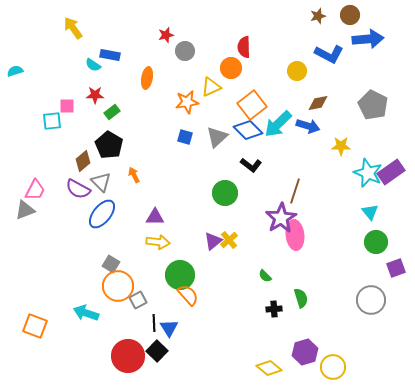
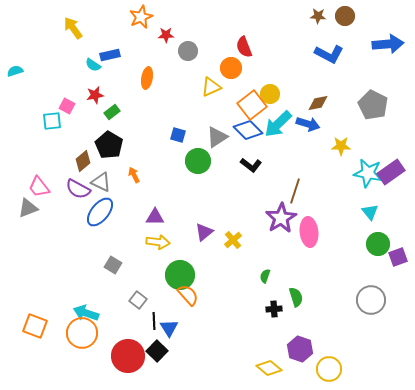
brown circle at (350, 15): moved 5 px left, 1 px down
brown star at (318, 16): rotated 21 degrees clockwise
red star at (166, 35): rotated 14 degrees clockwise
blue arrow at (368, 39): moved 20 px right, 5 px down
red semicircle at (244, 47): rotated 20 degrees counterclockwise
gray circle at (185, 51): moved 3 px right
blue rectangle at (110, 55): rotated 24 degrees counterclockwise
yellow circle at (297, 71): moved 27 px left, 23 px down
red star at (95, 95): rotated 12 degrees counterclockwise
orange star at (187, 102): moved 46 px left, 85 px up; rotated 15 degrees counterclockwise
pink square at (67, 106): rotated 28 degrees clockwise
blue arrow at (308, 126): moved 2 px up
blue square at (185, 137): moved 7 px left, 2 px up
gray triangle at (217, 137): rotated 10 degrees clockwise
cyan star at (368, 173): rotated 12 degrees counterclockwise
gray triangle at (101, 182): rotated 20 degrees counterclockwise
pink trapezoid at (35, 190): moved 4 px right, 3 px up; rotated 115 degrees clockwise
green circle at (225, 193): moved 27 px left, 32 px up
gray triangle at (25, 210): moved 3 px right, 2 px up
blue ellipse at (102, 214): moved 2 px left, 2 px up
pink ellipse at (295, 235): moved 14 px right, 3 px up
yellow cross at (229, 240): moved 4 px right
purple triangle at (213, 241): moved 9 px left, 9 px up
green circle at (376, 242): moved 2 px right, 2 px down
gray square at (111, 264): moved 2 px right, 1 px down
purple square at (396, 268): moved 2 px right, 11 px up
green semicircle at (265, 276): rotated 64 degrees clockwise
orange circle at (118, 286): moved 36 px left, 47 px down
green semicircle at (301, 298): moved 5 px left, 1 px up
gray square at (138, 300): rotated 24 degrees counterclockwise
black line at (154, 323): moved 2 px up
purple hexagon at (305, 352): moved 5 px left, 3 px up; rotated 25 degrees counterclockwise
yellow circle at (333, 367): moved 4 px left, 2 px down
